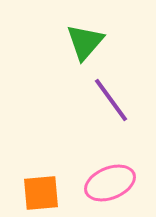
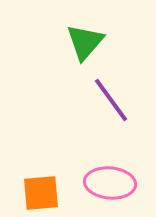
pink ellipse: rotated 27 degrees clockwise
